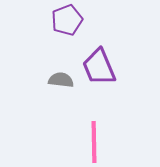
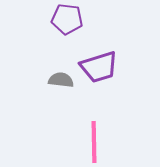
purple pentagon: moved 1 px up; rotated 28 degrees clockwise
purple trapezoid: rotated 84 degrees counterclockwise
